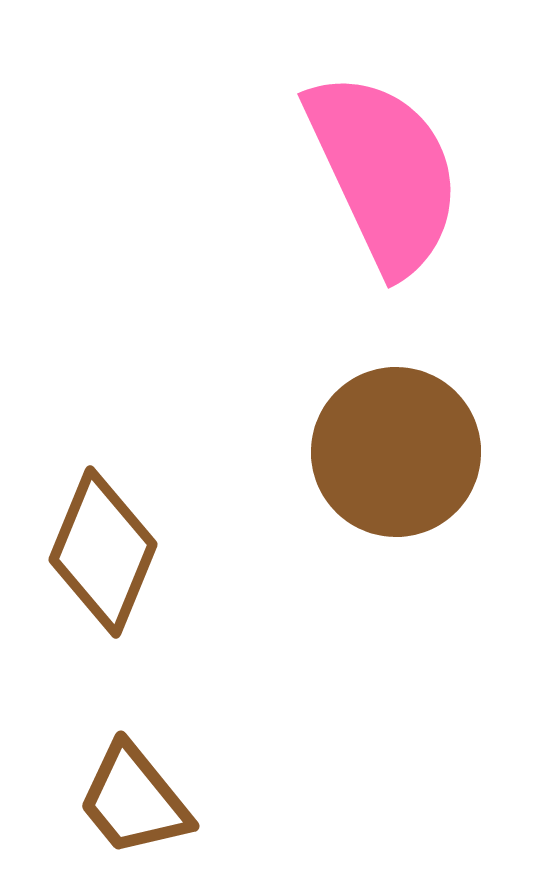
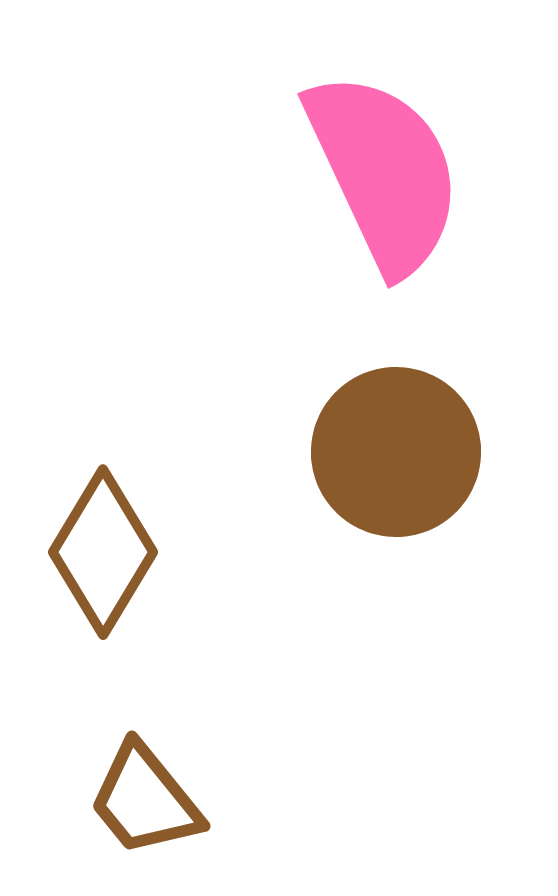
brown diamond: rotated 9 degrees clockwise
brown trapezoid: moved 11 px right
